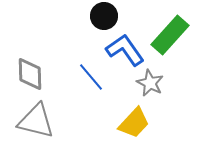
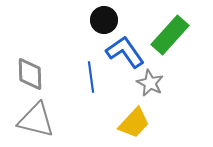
black circle: moved 4 px down
blue L-shape: moved 2 px down
blue line: rotated 32 degrees clockwise
gray triangle: moved 1 px up
